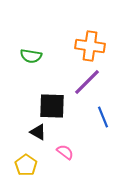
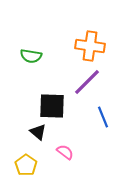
black triangle: rotated 12 degrees clockwise
